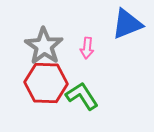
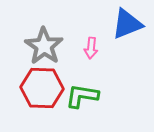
pink arrow: moved 4 px right
red hexagon: moved 4 px left, 5 px down
green L-shape: rotated 48 degrees counterclockwise
